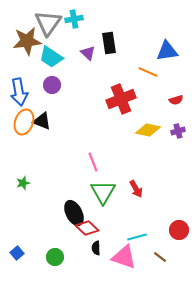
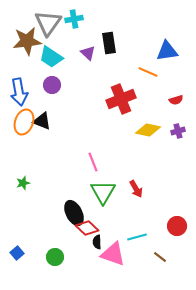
red circle: moved 2 px left, 4 px up
black semicircle: moved 1 px right, 6 px up
pink triangle: moved 11 px left, 3 px up
